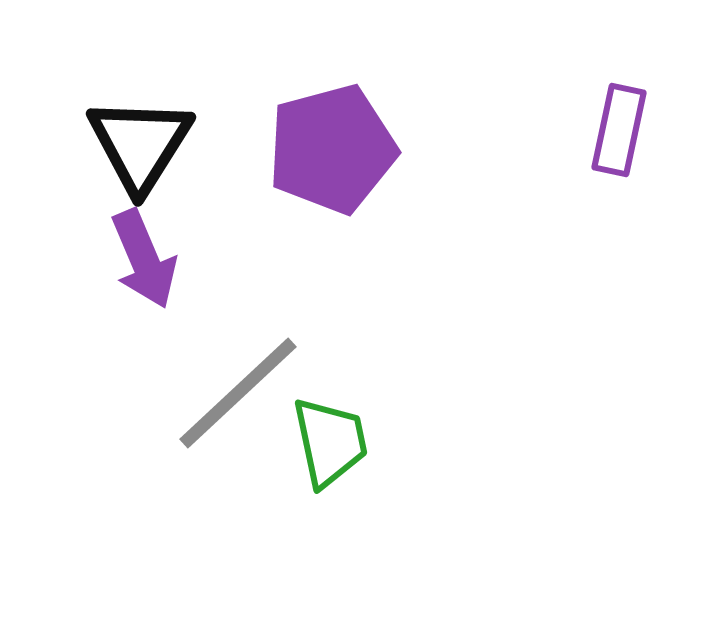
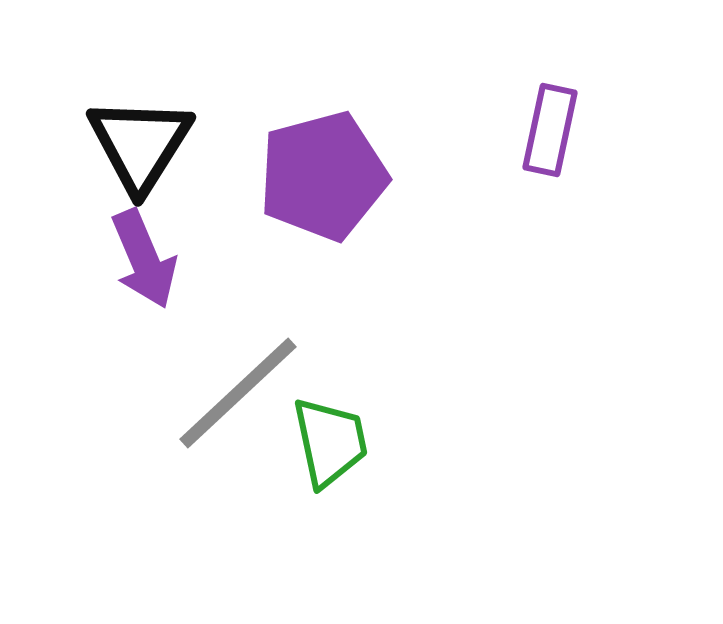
purple rectangle: moved 69 px left
purple pentagon: moved 9 px left, 27 px down
